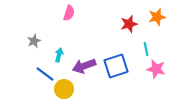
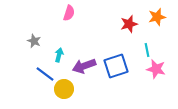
gray star: rotated 24 degrees counterclockwise
cyan line: moved 1 px right, 1 px down
